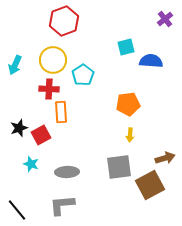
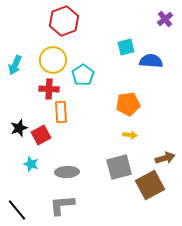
yellow arrow: rotated 88 degrees counterclockwise
gray square: rotated 8 degrees counterclockwise
